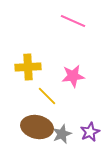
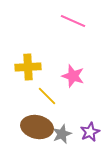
pink star: rotated 25 degrees clockwise
